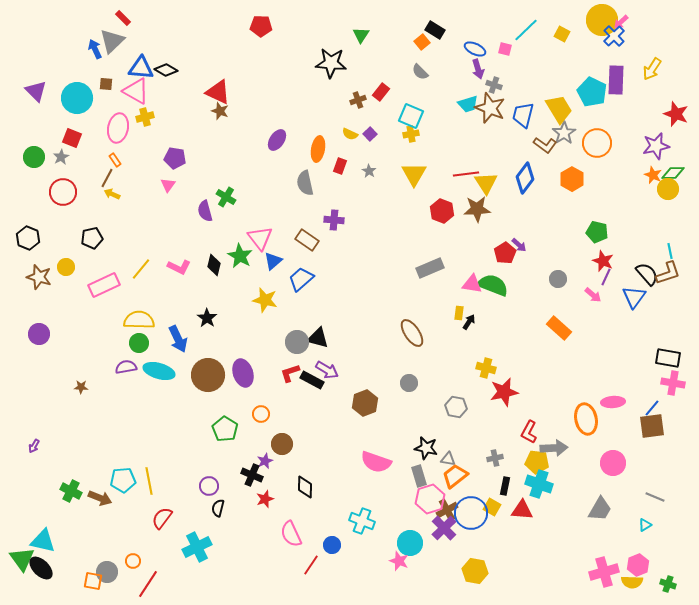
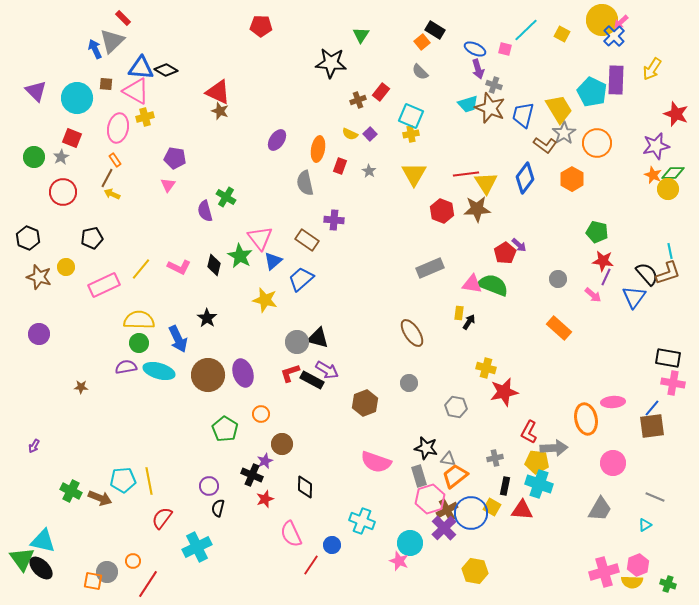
red star at (603, 261): rotated 15 degrees counterclockwise
